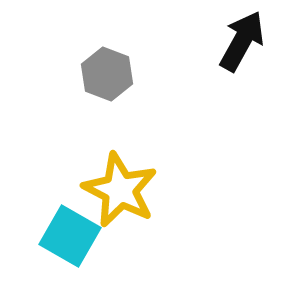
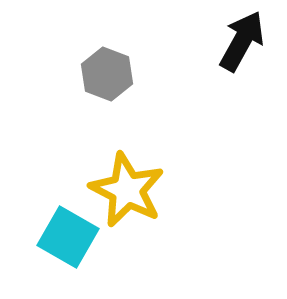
yellow star: moved 7 px right
cyan square: moved 2 px left, 1 px down
